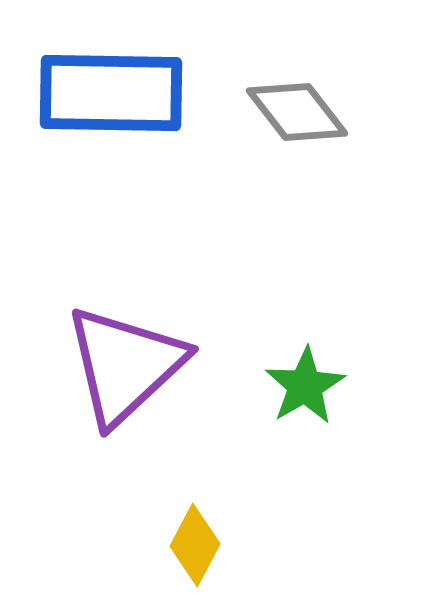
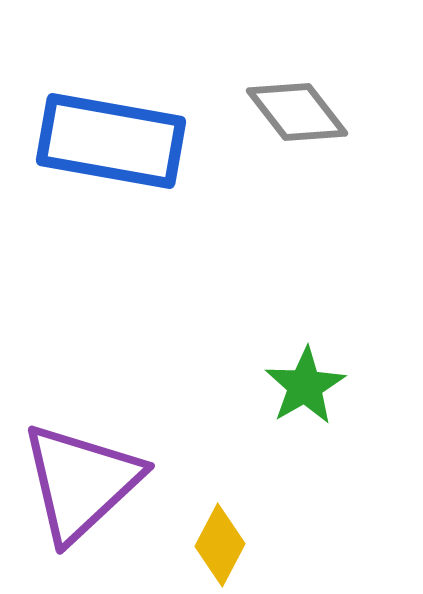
blue rectangle: moved 48 px down; rotated 9 degrees clockwise
purple triangle: moved 44 px left, 117 px down
yellow diamond: moved 25 px right
